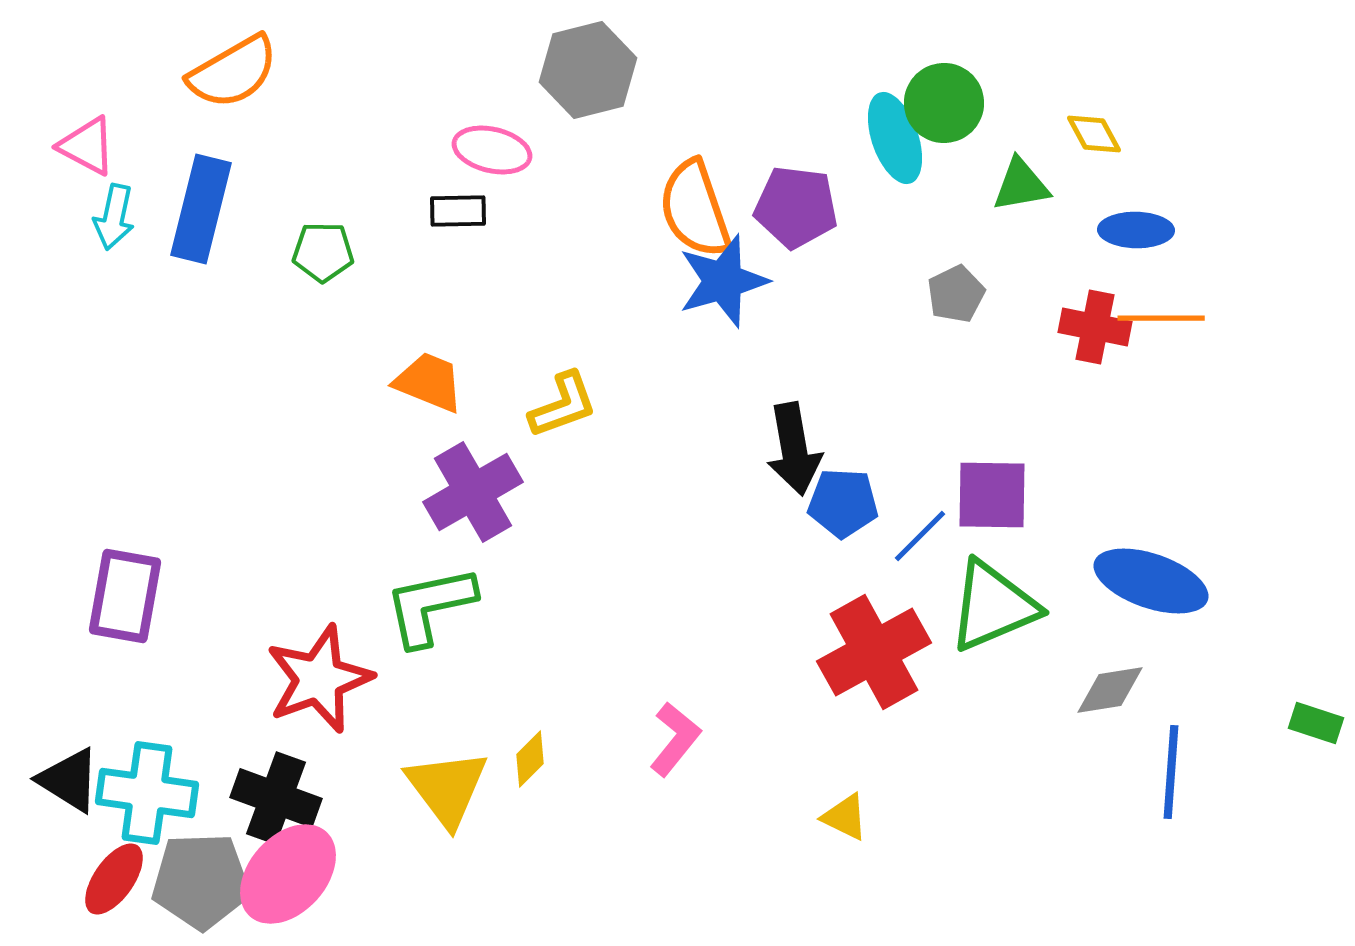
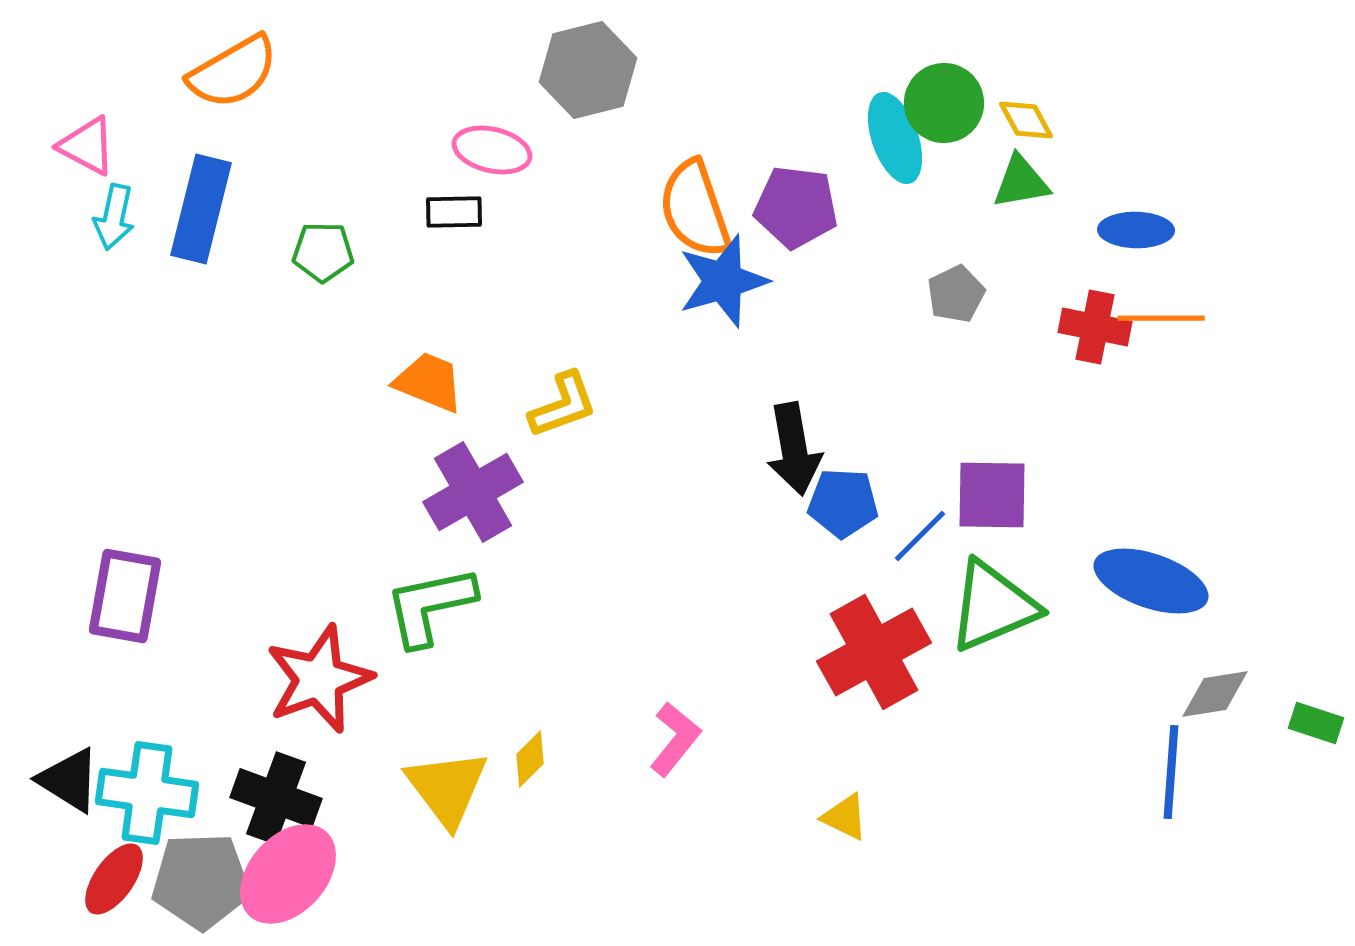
yellow diamond at (1094, 134): moved 68 px left, 14 px up
green triangle at (1021, 185): moved 3 px up
black rectangle at (458, 211): moved 4 px left, 1 px down
gray diamond at (1110, 690): moved 105 px right, 4 px down
